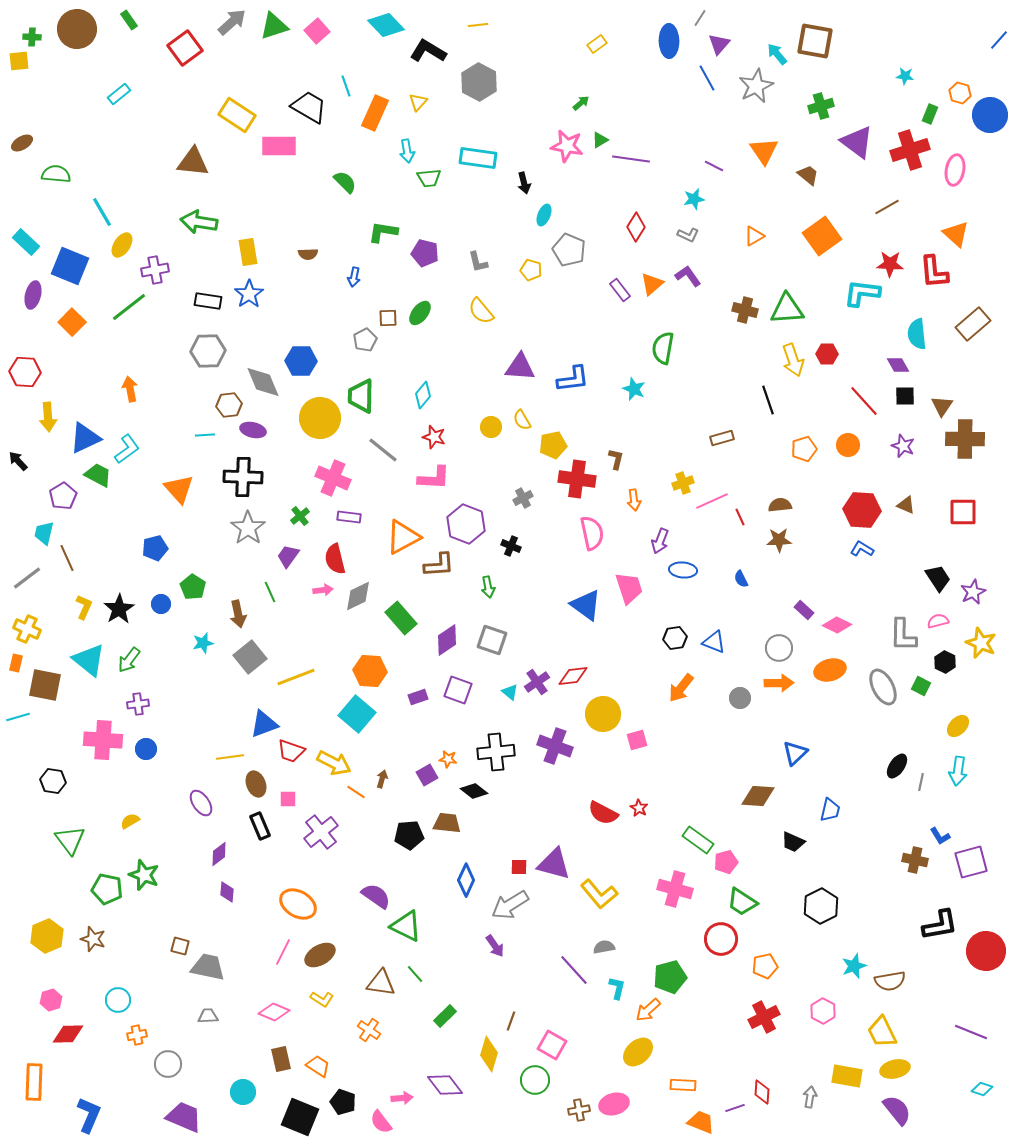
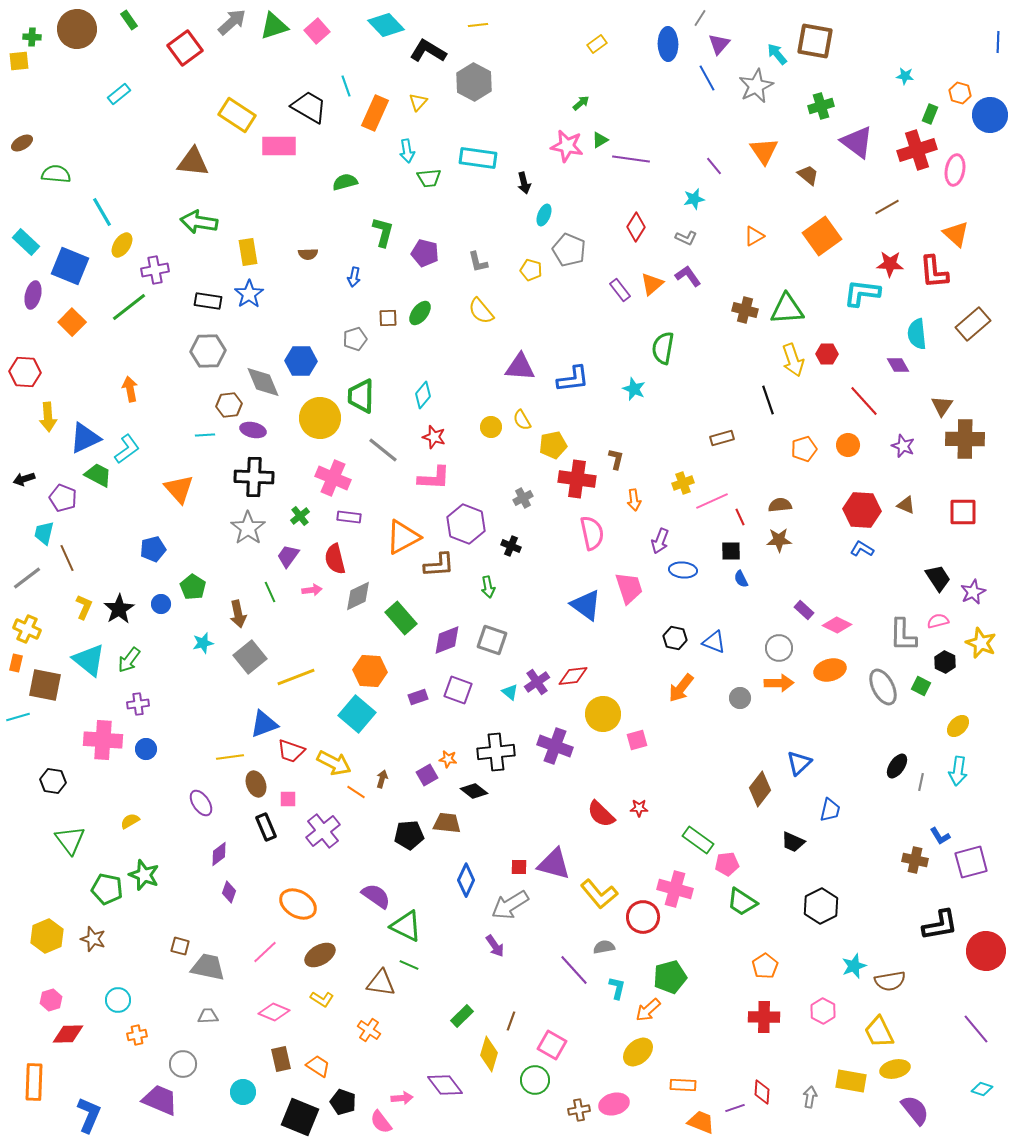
blue line at (999, 40): moved 1 px left, 2 px down; rotated 40 degrees counterclockwise
blue ellipse at (669, 41): moved 1 px left, 3 px down
gray hexagon at (479, 82): moved 5 px left
red cross at (910, 150): moved 7 px right
purple line at (714, 166): rotated 24 degrees clockwise
green semicircle at (345, 182): rotated 60 degrees counterclockwise
green L-shape at (383, 232): rotated 96 degrees clockwise
gray L-shape at (688, 235): moved 2 px left, 3 px down
gray pentagon at (365, 340): moved 10 px left, 1 px up; rotated 10 degrees clockwise
black square at (905, 396): moved 174 px left, 155 px down
black arrow at (18, 461): moved 6 px right, 18 px down; rotated 65 degrees counterclockwise
black cross at (243, 477): moved 11 px right
purple pentagon at (63, 496): moved 2 px down; rotated 20 degrees counterclockwise
blue pentagon at (155, 548): moved 2 px left, 1 px down
pink arrow at (323, 590): moved 11 px left
black hexagon at (675, 638): rotated 20 degrees clockwise
purple diamond at (447, 640): rotated 12 degrees clockwise
blue triangle at (795, 753): moved 4 px right, 10 px down
brown diamond at (758, 796): moved 2 px right, 7 px up; rotated 56 degrees counterclockwise
red star at (639, 808): rotated 30 degrees counterclockwise
red semicircle at (603, 813): moved 2 px left, 1 px down; rotated 16 degrees clockwise
black rectangle at (260, 826): moved 6 px right, 1 px down
purple cross at (321, 832): moved 2 px right, 1 px up
pink pentagon at (726, 862): moved 1 px right, 2 px down; rotated 10 degrees clockwise
purple diamond at (227, 892): moved 2 px right; rotated 15 degrees clockwise
red circle at (721, 939): moved 78 px left, 22 px up
pink line at (283, 952): moved 18 px left; rotated 20 degrees clockwise
orange pentagon at (765, 966): rotated 20 degrees counterclockwise
green line at (415, 974): moved 6 px left, 9 px up; rotated 24 degrees counterclockwise
green rectangle at (445, 1016): moved 17 px right
red cross at (764, 1017): rotated 28 degrees clockwise
yellow trapezoid at (882, 1032): moved 3 px left
purple line at (971, 1032): moved 5 px right, 3 px up; rotated 28 degrees clockwise
gray circle at (168, 1064): moved 15 px right
yellow rectangle at (847, 1076): moved 4 px right, 5 px down
purple semicircle at (897, 1110): moved 18 px right
purple trapezoid at (184, 1117): moved 24 px left, 17 px up
